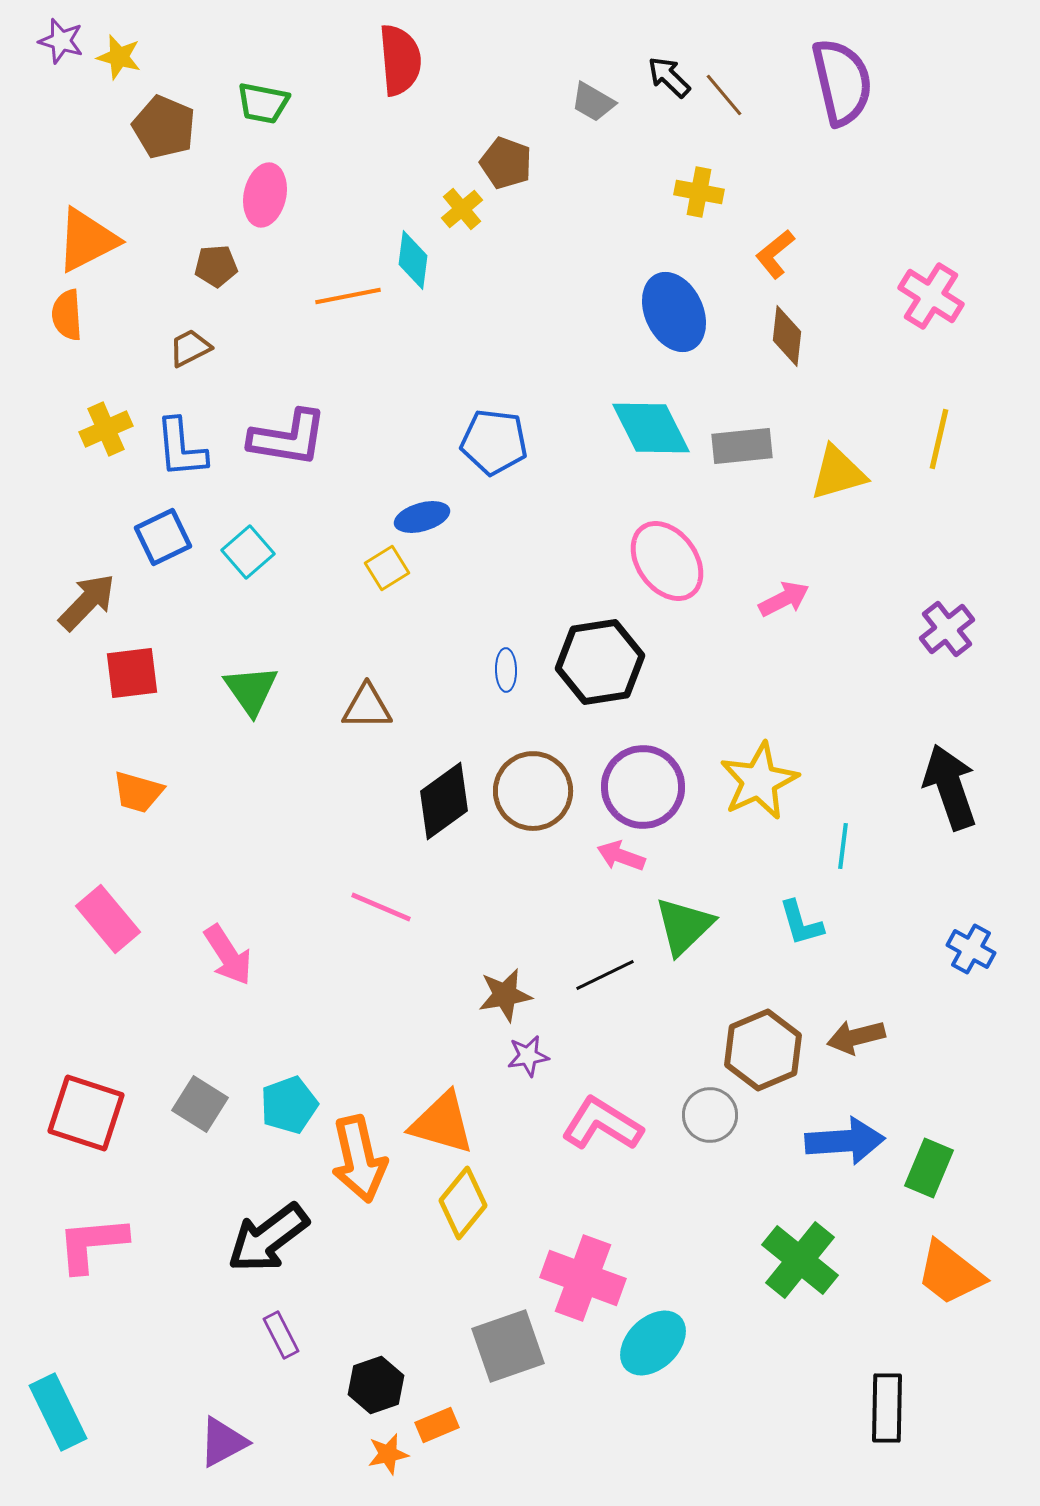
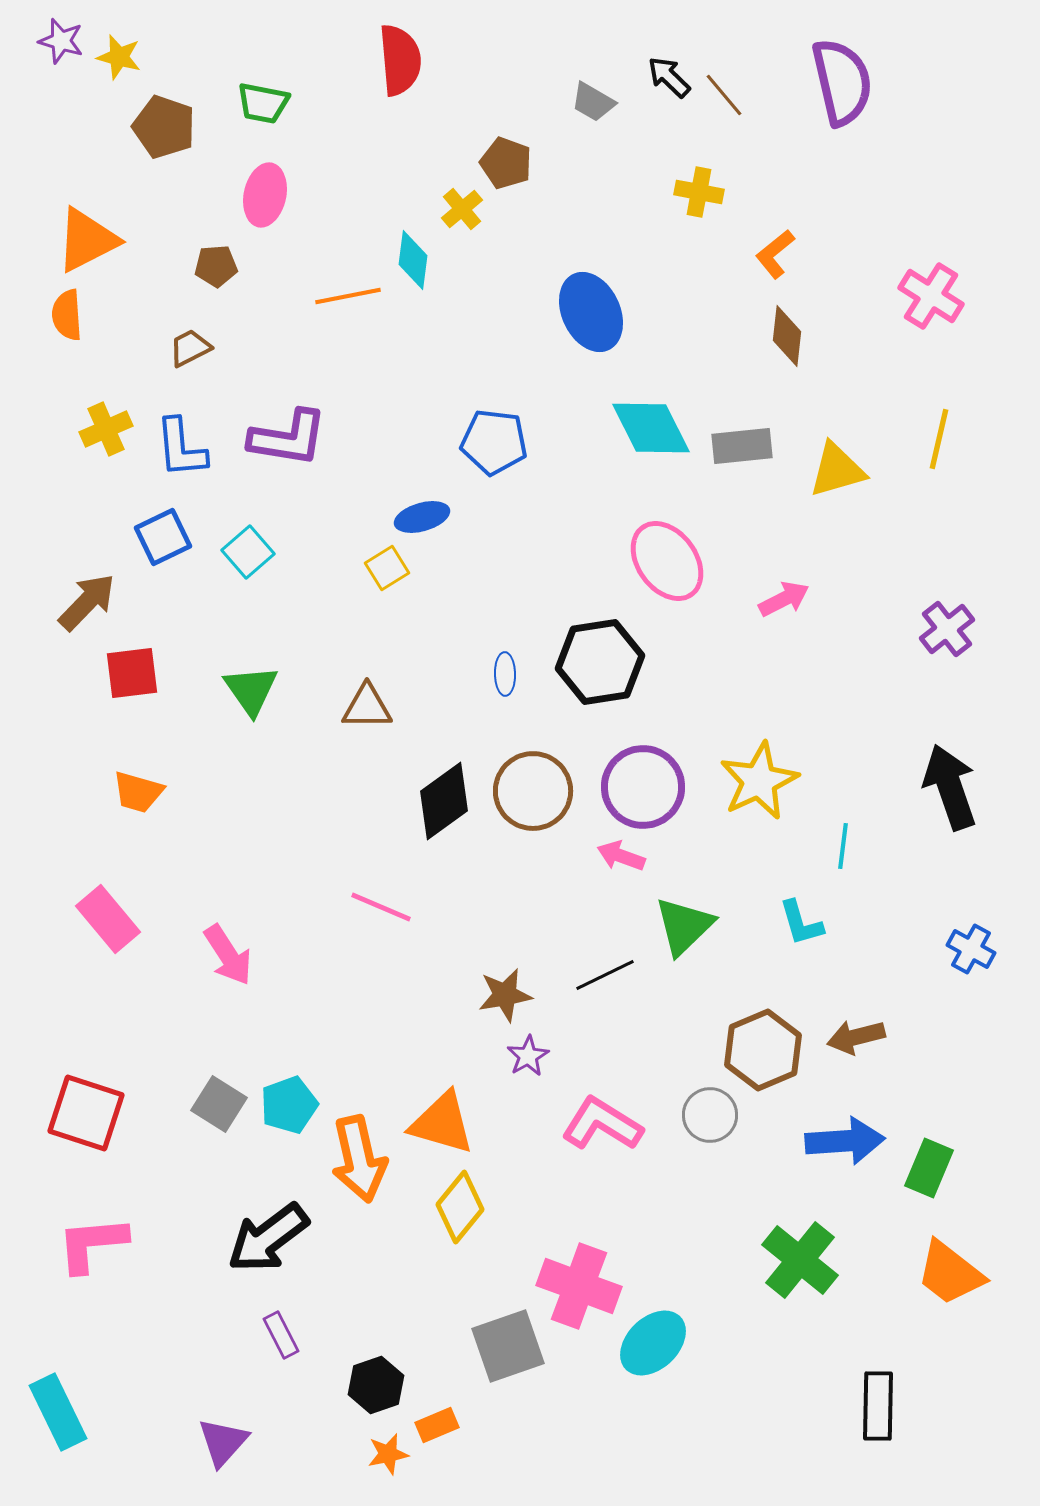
brown pentagon at (164, 127): rotated 4 degrees counterclockwise
blue ellipse at (674, 312): moved 83 px left
yellow triangle at (838, 473): moved 1 px left, 3 px up
blue ellipse at (506, 670): moved 1 px left, 4 px down
purple star at (528, 1056): rotated 21 degrees counterclockwise
gray square at (200, 1104): moved 19 px right
yellow diamond at (463, 1203): moved 3 px left, 4 px down
pink cross at (583, 1278): moved 4 px left, 8 px down
black rectangle at (887, 1408): moved 9 px left, 2 px up
purple triangle at (223, 1442): rotated 20 degrees counterclockwise
